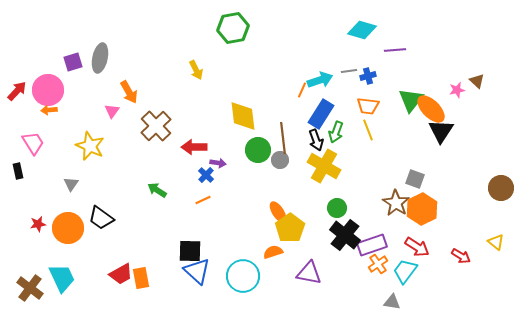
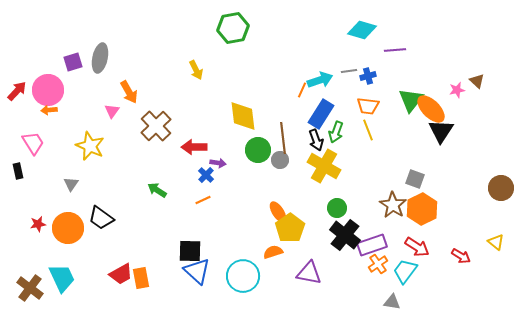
brown star at (396, 203): moved 3 px left, 2 px down
